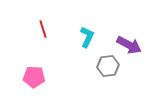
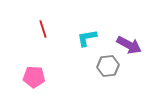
cyan L-shape: moved 1 px down; rotated 125 degrees counterclockwise
